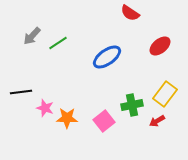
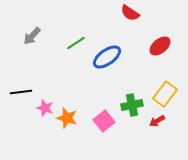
green line: moved 18 px right
orange star: rotated 15 degrees clockwise
